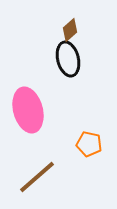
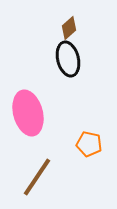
brown diamond: moved 1 px left, 2 px up
pink ellipse: moved 3 px down
brown line: rotated 15 degrees counterclockwise
